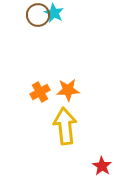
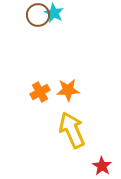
yellow arrow: moved 7 px right, 4 px down; rotated 18 degrees counterclockwise
